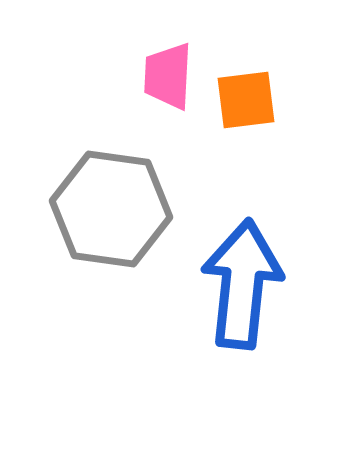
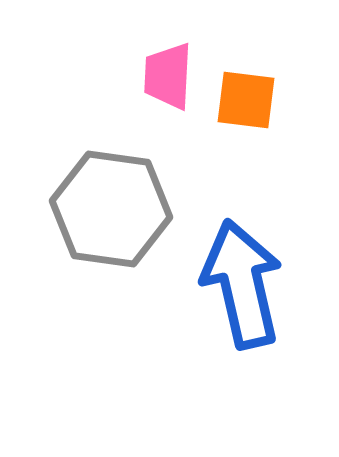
orange square: rotated 14 degrees clockwise
blue arrow: rotated 19 degrees counterclockwise
